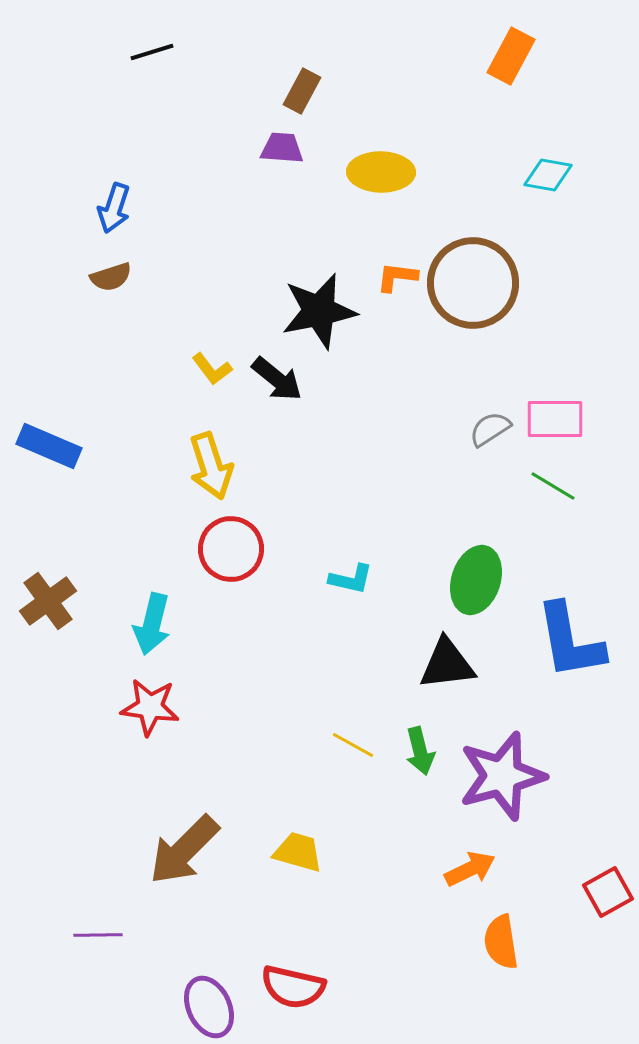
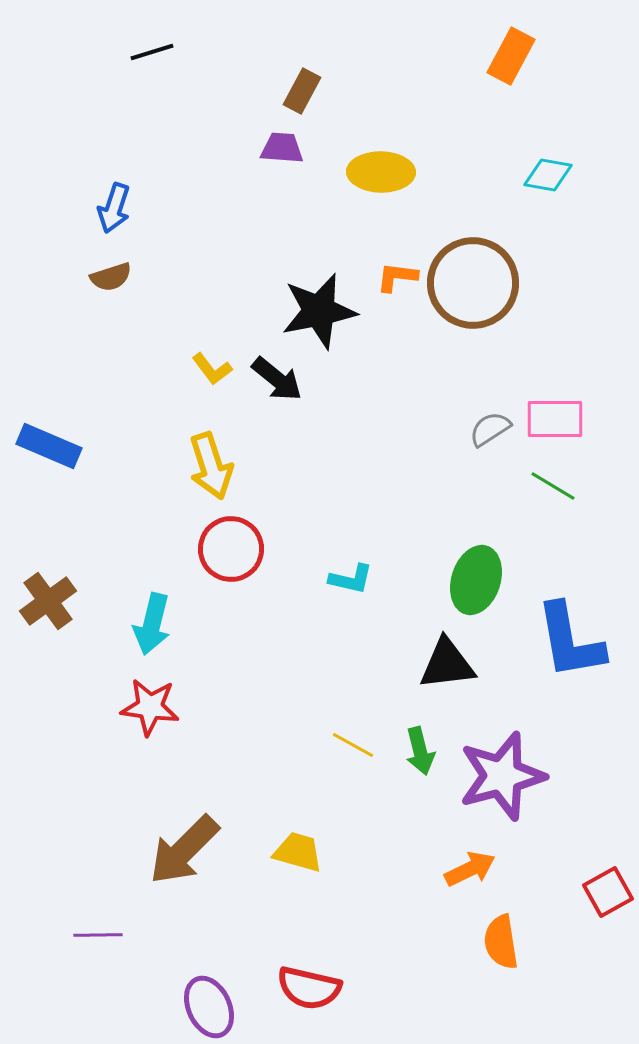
red semicircle: moved 16 px right, 1 px down
